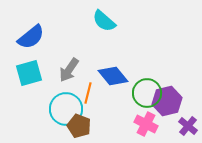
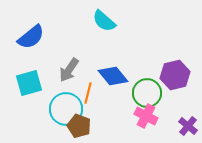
cyan square: moved 10 px down
purple hexagon: moved 8 px right, 26 px up
pink cross: moved 8 px up
